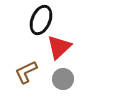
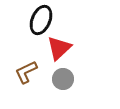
red triangle: moved 1 px down
